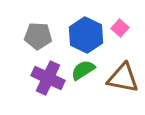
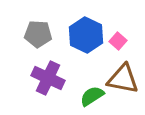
pink square: moved 2 px left, 13 px down
gray pentagon: moved 2 px up
green semicircle: moved 9 px right, 26 px down
brown triangle: moved 1 px down
